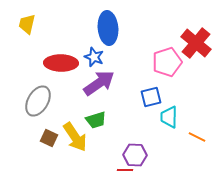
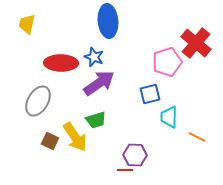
blue ellipse: moved 7 px up
blue square: moved 1 px left, 3 px up
brown square: moved 1 px right, 3 px down
